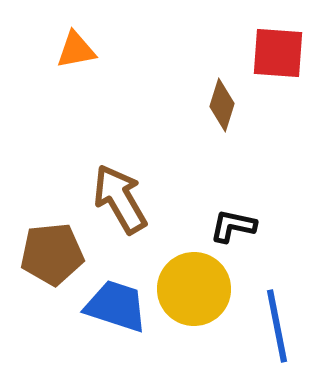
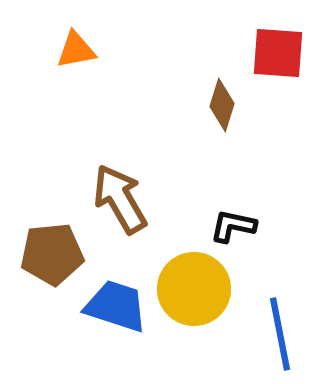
blue line: moved 3 px right, 8 px down
